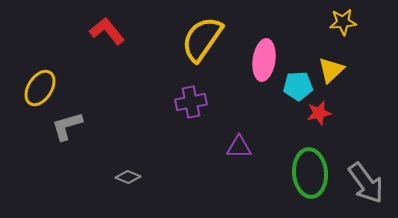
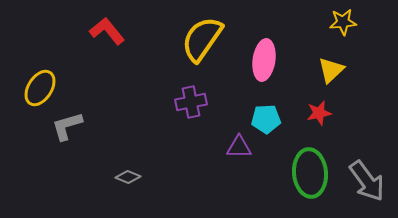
cyan pentagon: moved 32 px left, 33 px down
gray arrow: moved 1 px right, 2 px up
